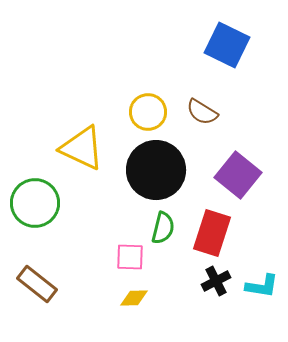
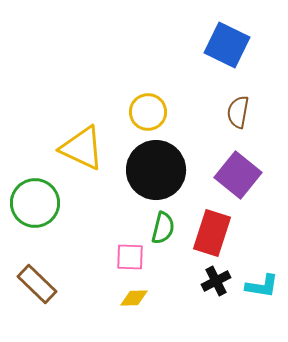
brown semicircle: moved 36 px right; rotated 68 degrees clockwise
brown rectangle: rotated 6 degrees clockwise
